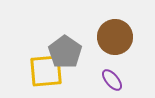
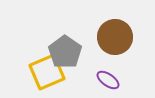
yellow square: moved 1 px right, 1 px down; rotated 18 degrees counterclockwise
purple ellipse: moved 4 px left; rotated 15 degrees counterclockwise
